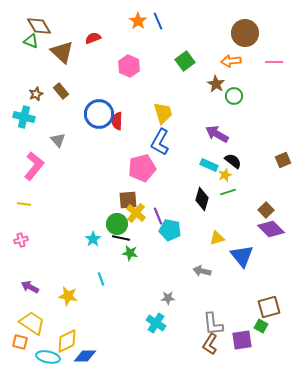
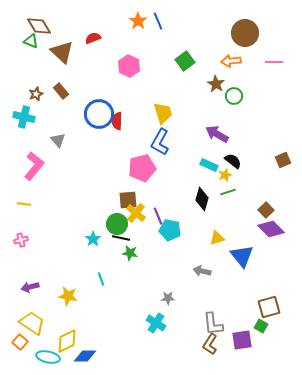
purple arrow at (30, 287): rotated 42 degrees counterclockwise
orange square at (20, 342): rotated 28 degrees clockwise
